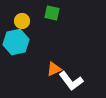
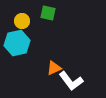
green square: moved 4 px left
cyan hexagon: moved 1 px right, 1 px down
orange triangle: moved 1 px up
